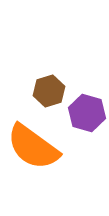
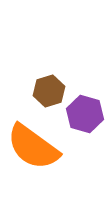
purple hexagon: moved 2 px left, 1 px down
